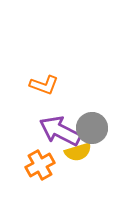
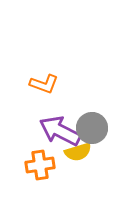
orange L-shape: moved 1 px up
orange cross: rotated 20 degrees clockwise
